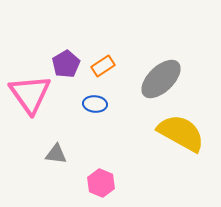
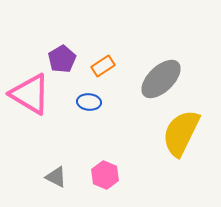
purple pentagon: moved 4 px left, 5 px up
pink triangle: rotated 24 degrees counterclockwise
blue ellipse: moved 6 px left, 2 px up
yellow semicircle: rotated 93 degrees counterclockwise
gray triangle: moved 23 px down; rotated 20 degrees clockwise
pink hexagon: moved 4 px right, 8 px up
